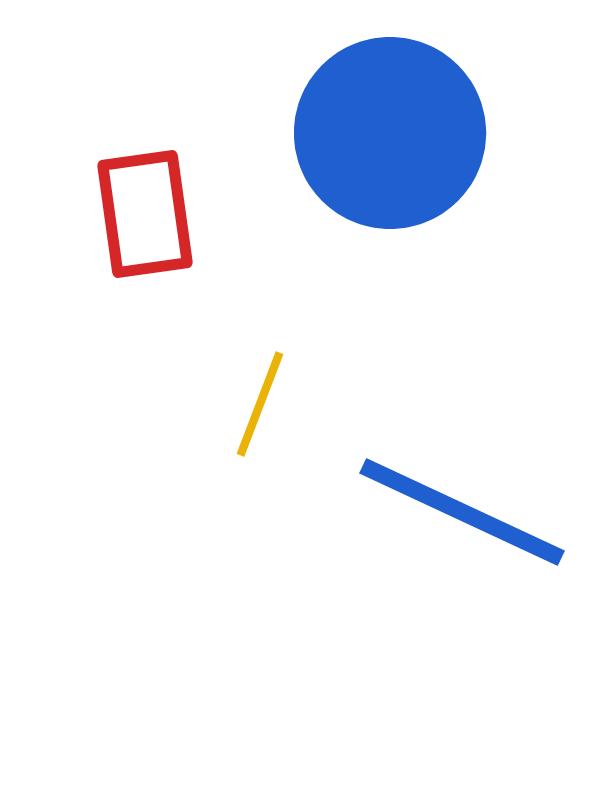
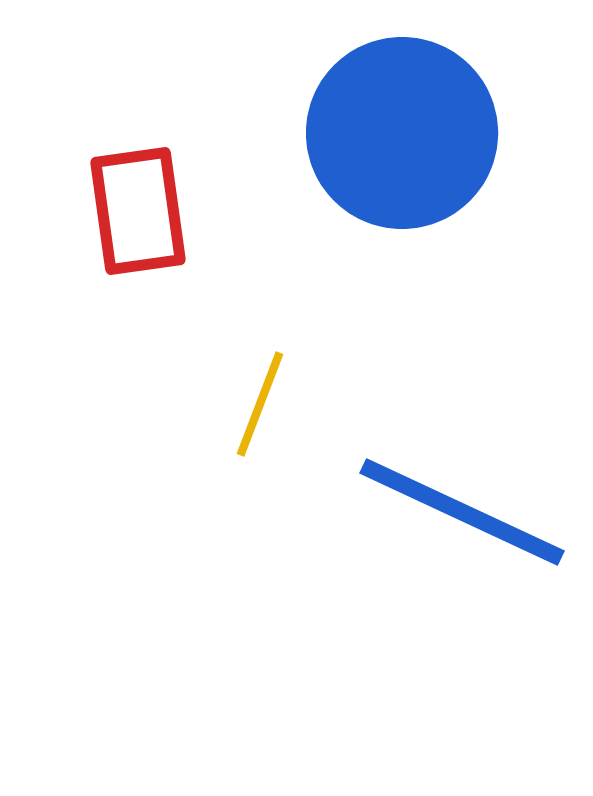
blue circle: moved 12 px right
red rectangle: moved 7 px left, 3 px up
